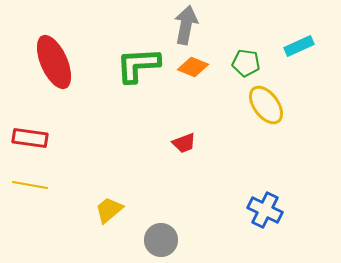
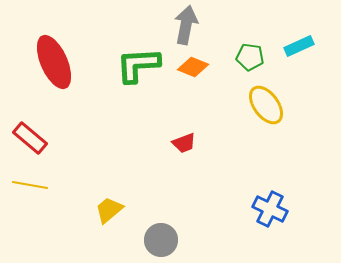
green pentagon: moved 4 px right, 6 px up
red rectangle: rotated 32 degrees clockwise
blue cross: moved 5 px right, 1 px up
